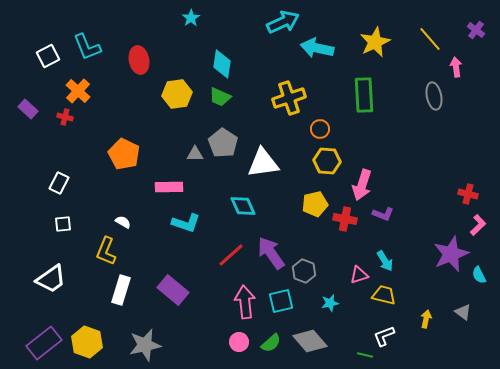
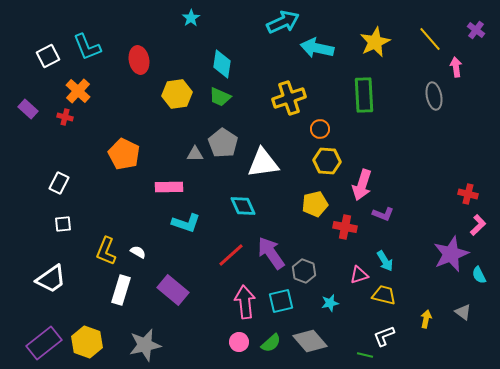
red cross at (345, 219): moved 8 px down
white semicircle at (123, 222): moved 15 px right, 30 px down
